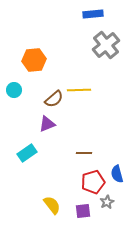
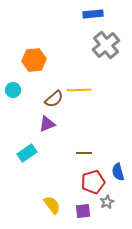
cyan circle: moved 1 px left
blue semicircle: moved 1 px right, 2 px up
